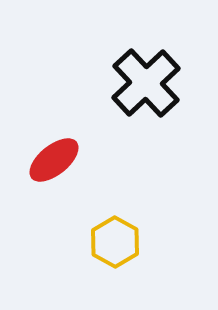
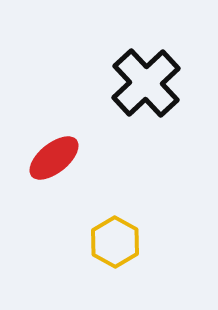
red ellipse: moved 2 px up
